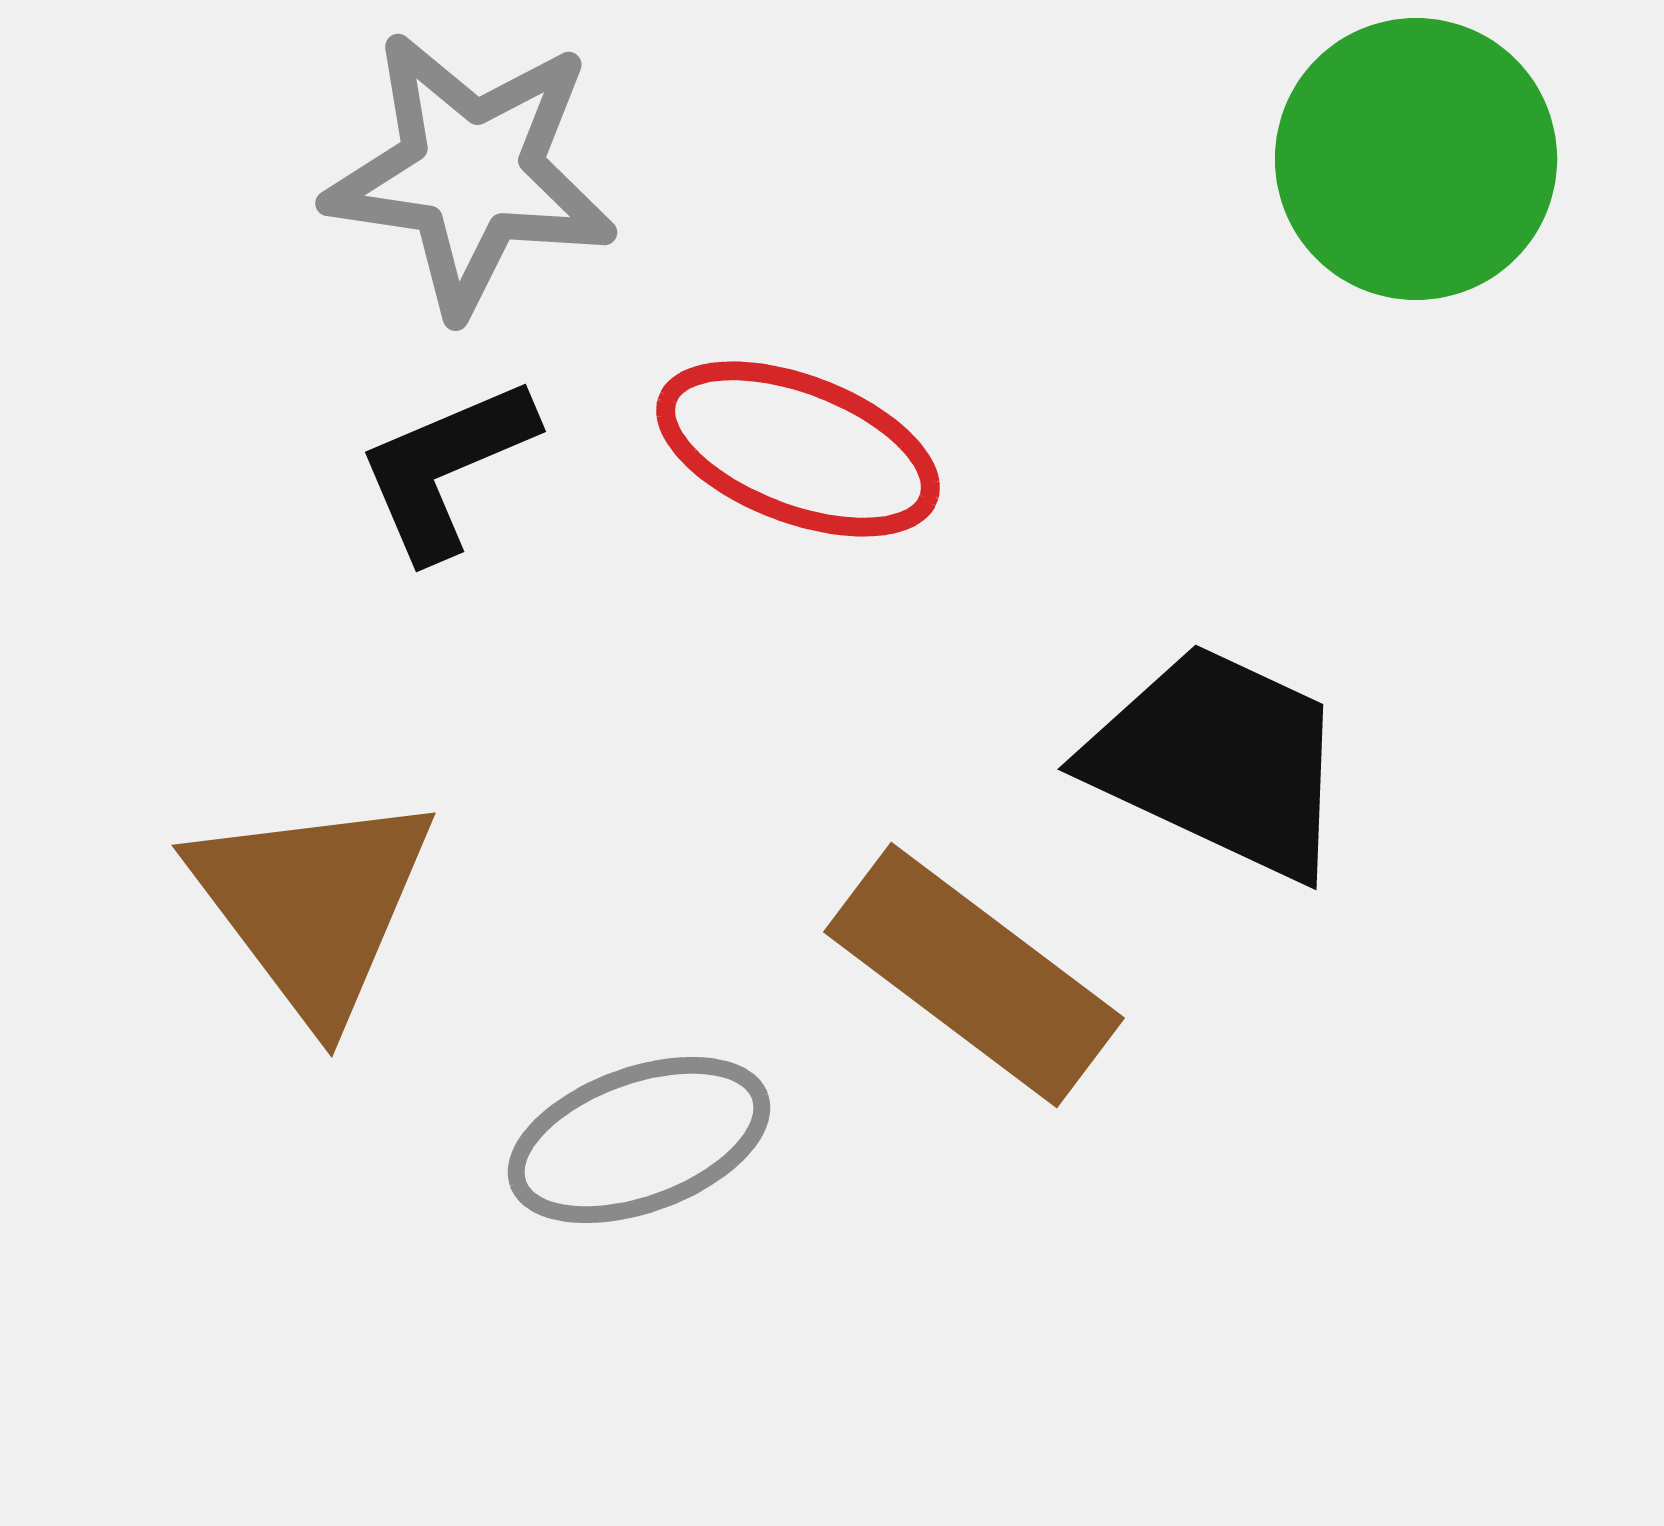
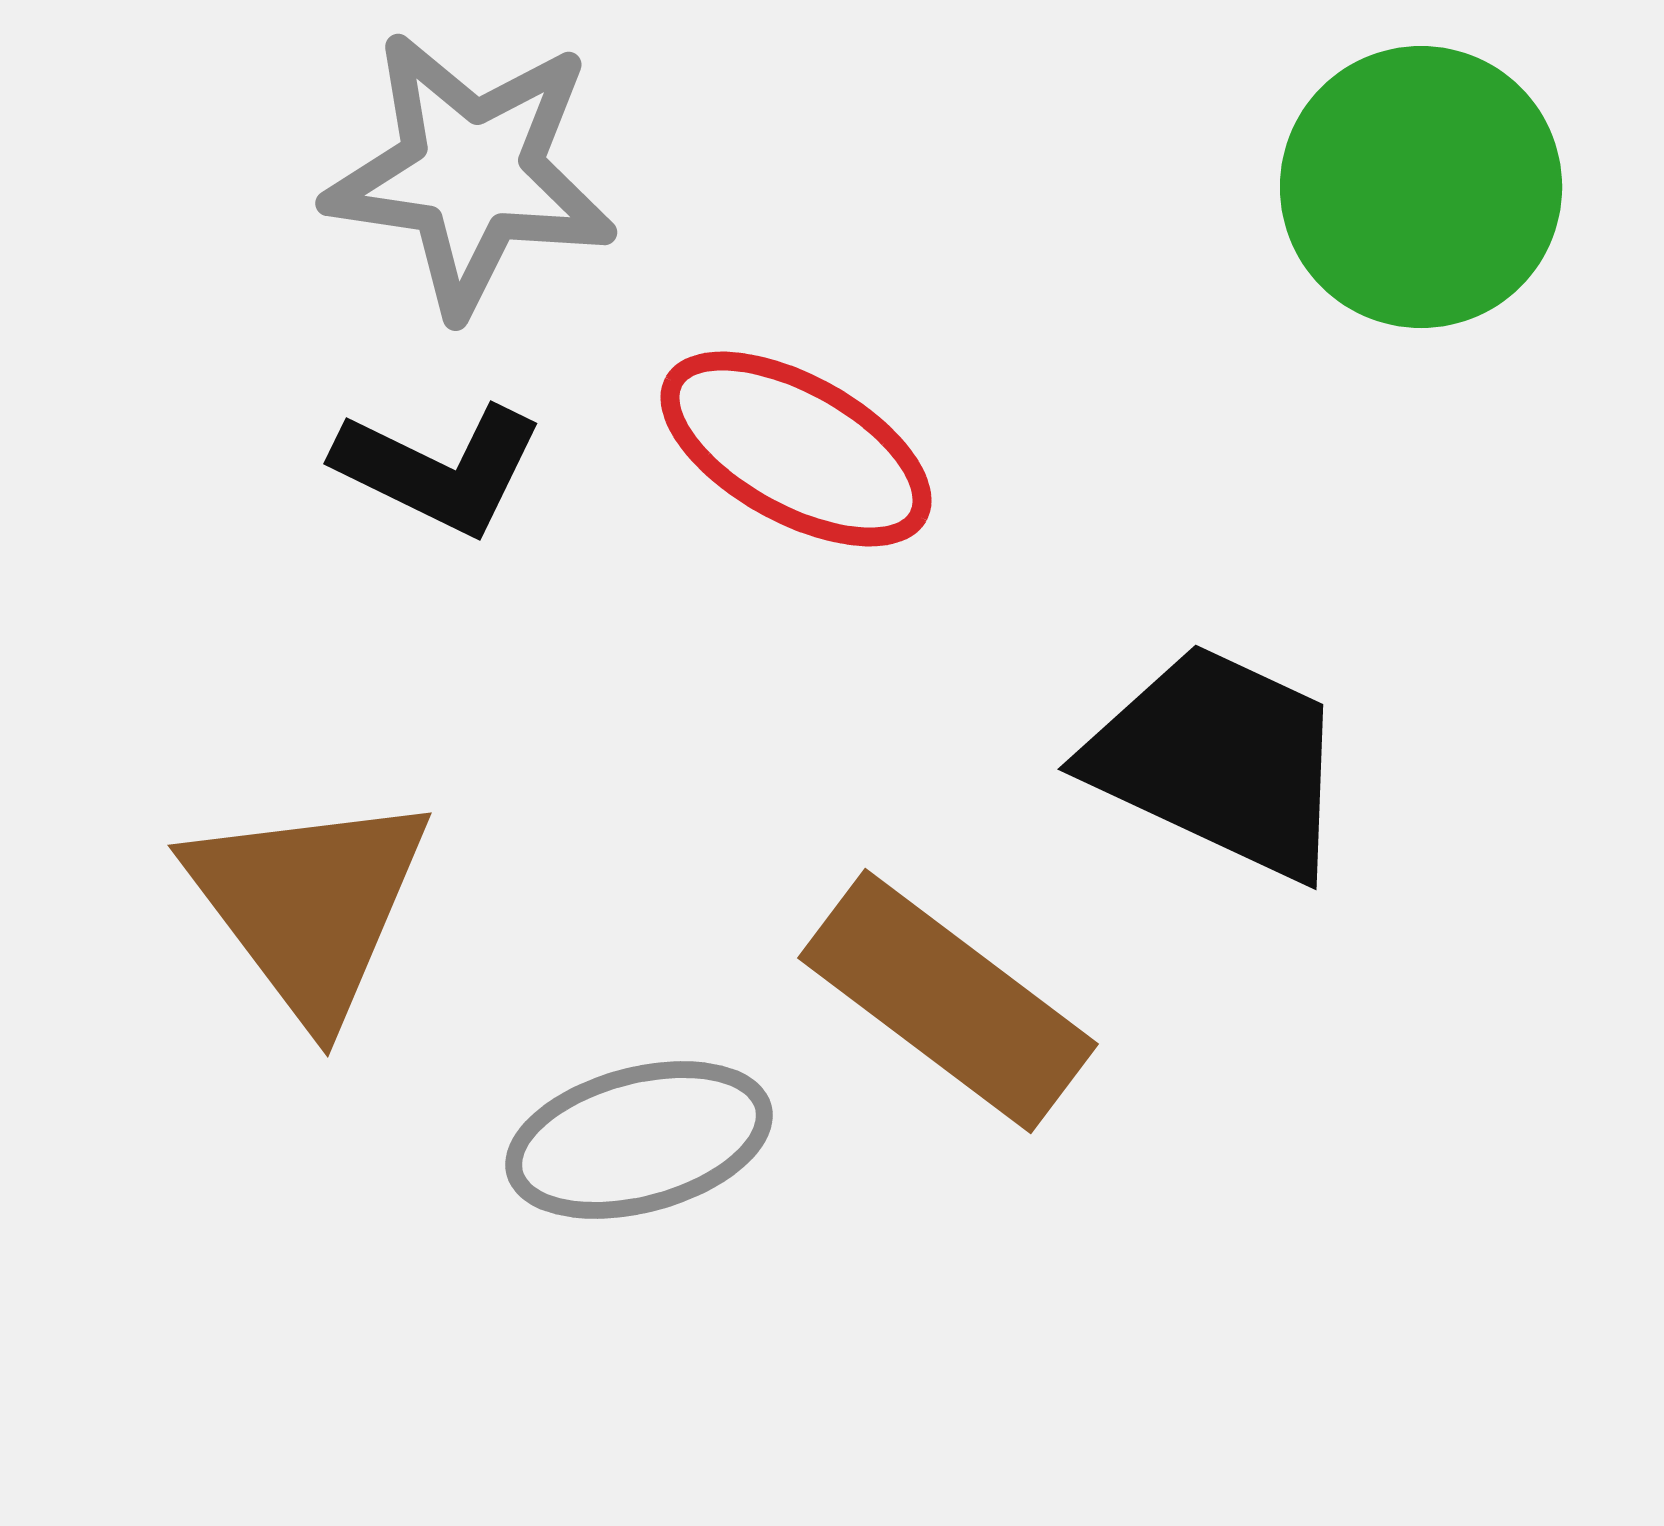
green circle: moved 5 px right, 28 px down
red ellipse: moved 2 px left; rotated 8 degrees clockwise
black L-shape: moved 7 px left, 1 px down; rotated 131 degrees counterclockwise
brown triangle: moved 4 px left
brown rectangle: moved 26 px left, 26 px down
gray ellipse: rotated 5 degrees clockwise
